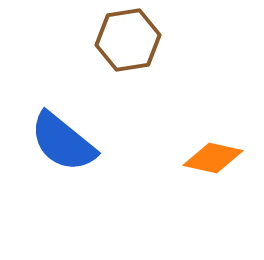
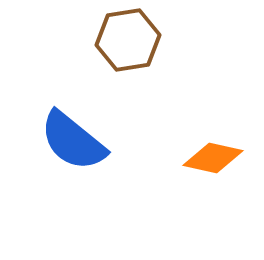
blue semicircle: moved 10 px right, 1 px up
